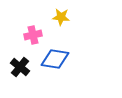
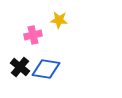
yellow star: moved 2 px left, 3 px down
blue diamond: moved 9 px left, 10 px down
